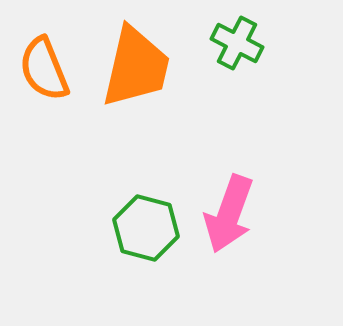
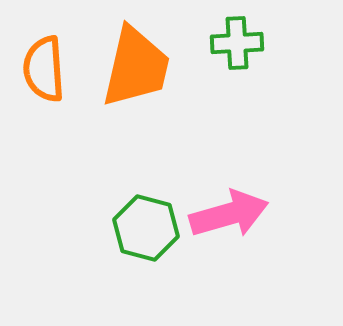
green cross: rotated 30 degrees counterclockwise
orange semicircle: rotated 18 degrees clockwise
pink arrow: rotated 126 degrees counterclockwise
